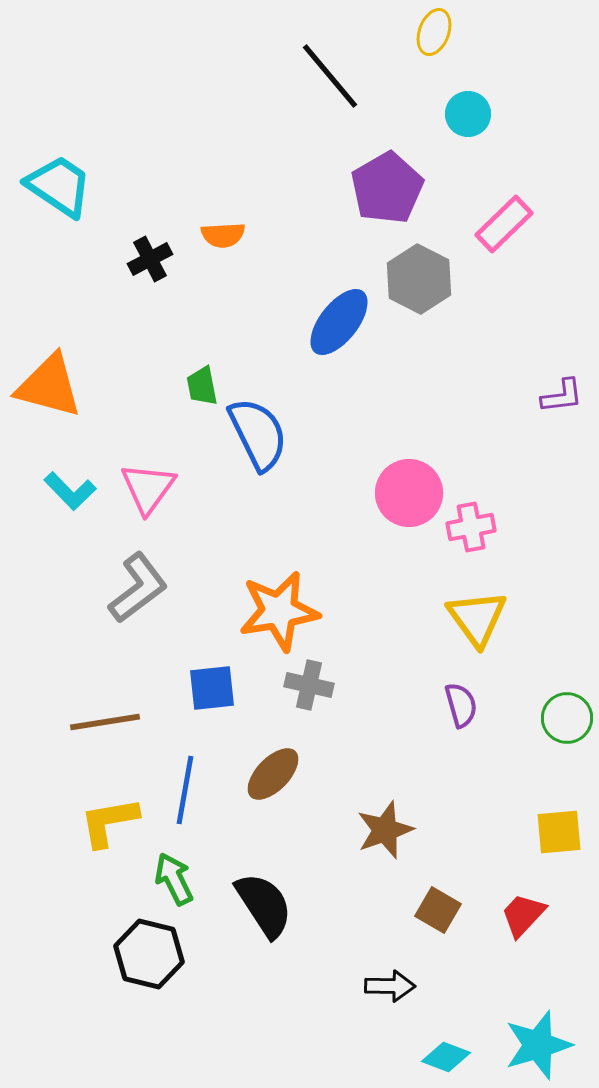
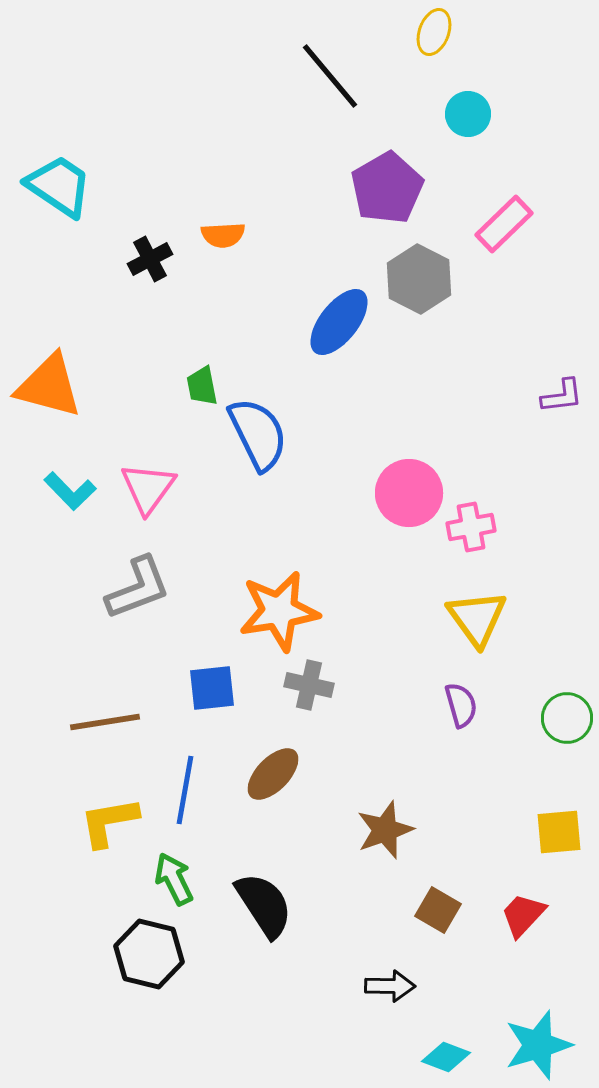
gray L-shape: rotated 16 degrees clockwise
